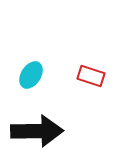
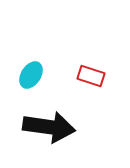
black arrow: moved 12 px right, 4 px up; rotated 9 degrees clockwise
